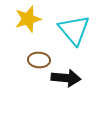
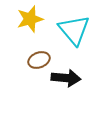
yellow star: moved 2 px right
brown ellipse: rotated 25 degrees counterclockwise
